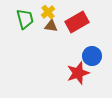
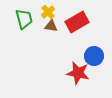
green trapezoid: moved 1 px left
blue circle: moved 2 px right
red star: rotated 30 degrees clockwise
